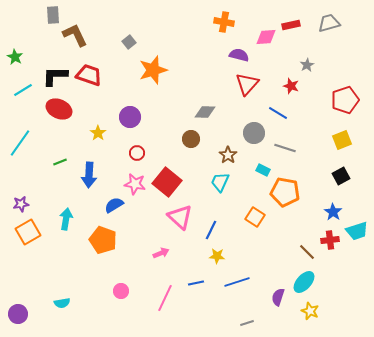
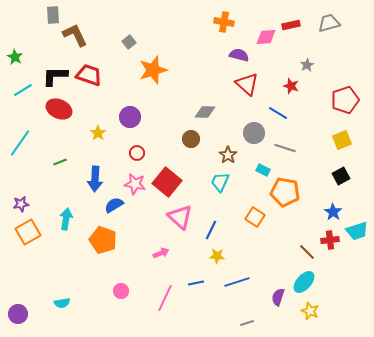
red triangle at (247, 84): rotated 30 degrees counterclockwise
blue arrow at (89, 175): moved 6 px right, 4 px down
